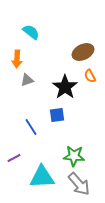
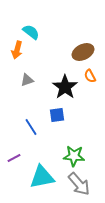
orange arrow: moved 9 px up; rotated 12 degrees clockwise
cyan triangle: rotated 8 degrees counterclockwise
